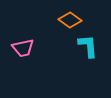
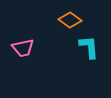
cyan L-shape: moved 1 px right, 1 px down
